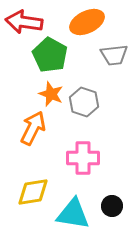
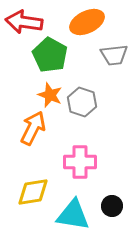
orange star: moved 1 px left, 1 px down
gray hexagon: moved 2 px left
pink cross: moved 3 px left, 4 px down
cyan triangle: moved 1 px down
